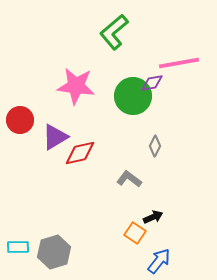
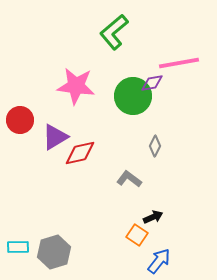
orange square: moved 2 px right, 2 px down
